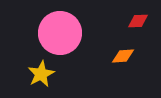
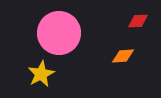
pink circle: moved 1 px left
